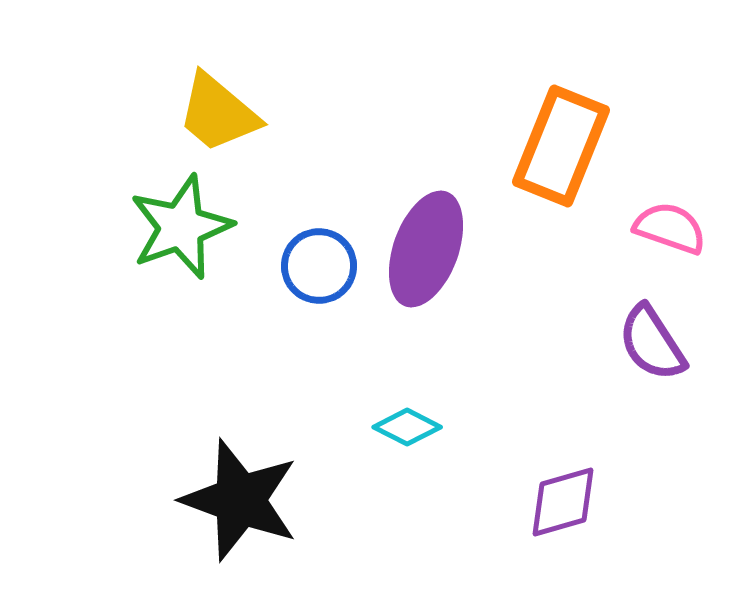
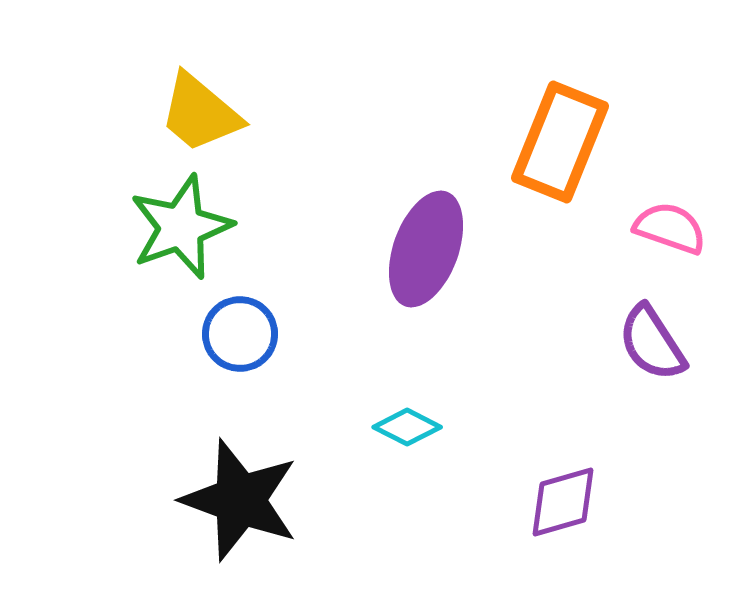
yellow trapezoid: moved 18 px left
orange rectangle: moved 1 px left, 4 px up
blue circle: moved 79 px left, 68 px down
